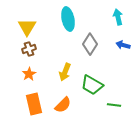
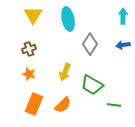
cyan arrow: moved 5 px right, 1 px up; rotated 14 degrees clockwise
yellow triangle: moved 6 px right, 12 px up
blue arrow: rotated 24 degrees counterclockwise
orange star: rotated 24 degrees counterclockwise
orange rectangle: rotated 35 degrees clockwise
